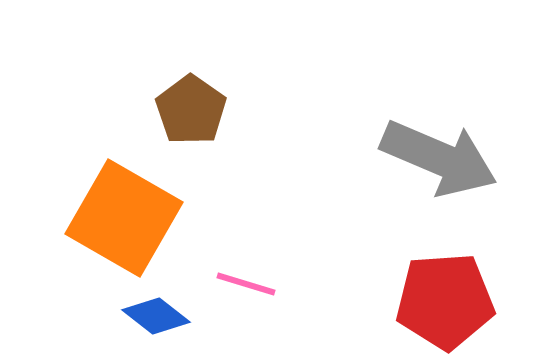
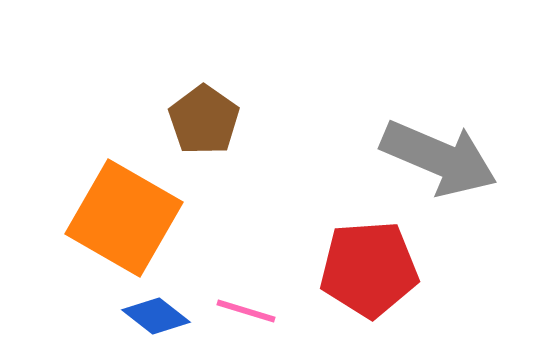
brown pentagon: moved 13 px right, 10 px down
pink line: moved 27 px down
red pentagon: moved 76 px left, 32 px up
